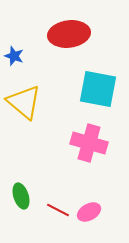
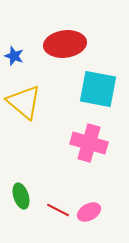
red ellipse: moved 4 px left, 10 px down
